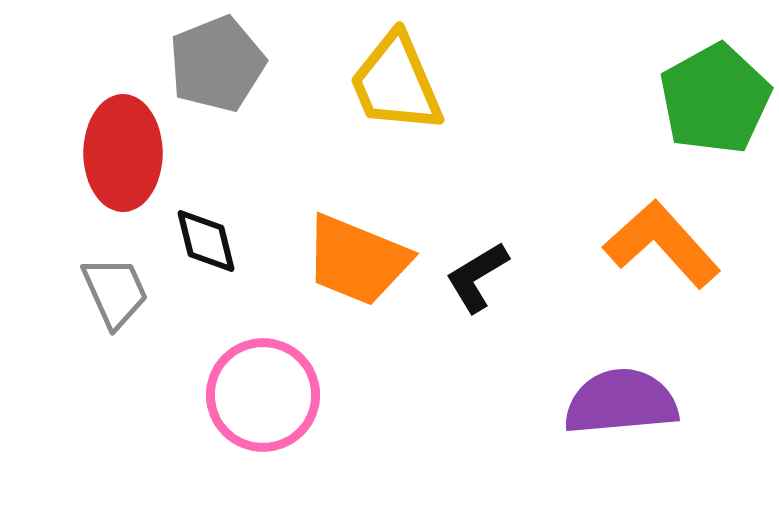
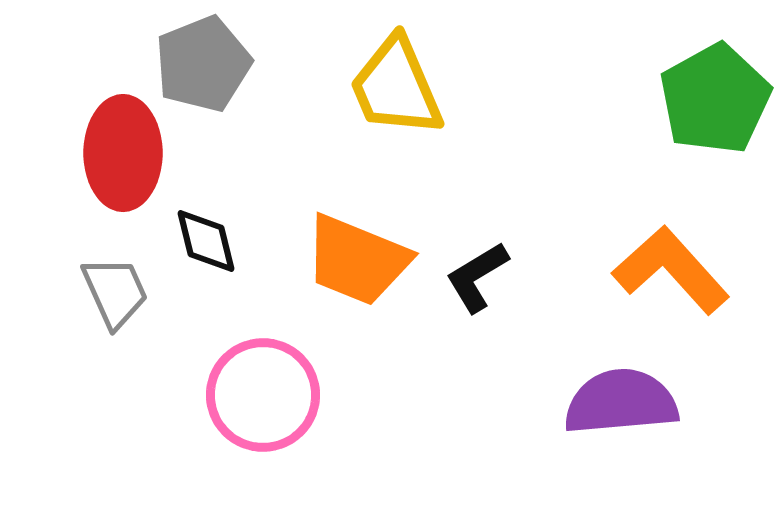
gray pentagon: moved 14 px left
yellow trapezoid: moved 4 px down
orange L-shape: moved 9 px right, 26 px down
